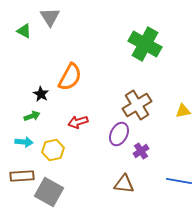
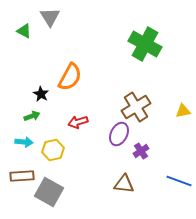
brown cross: moved 1 px left, 2 px down
blue line: rotated 10 degrees clockwise
